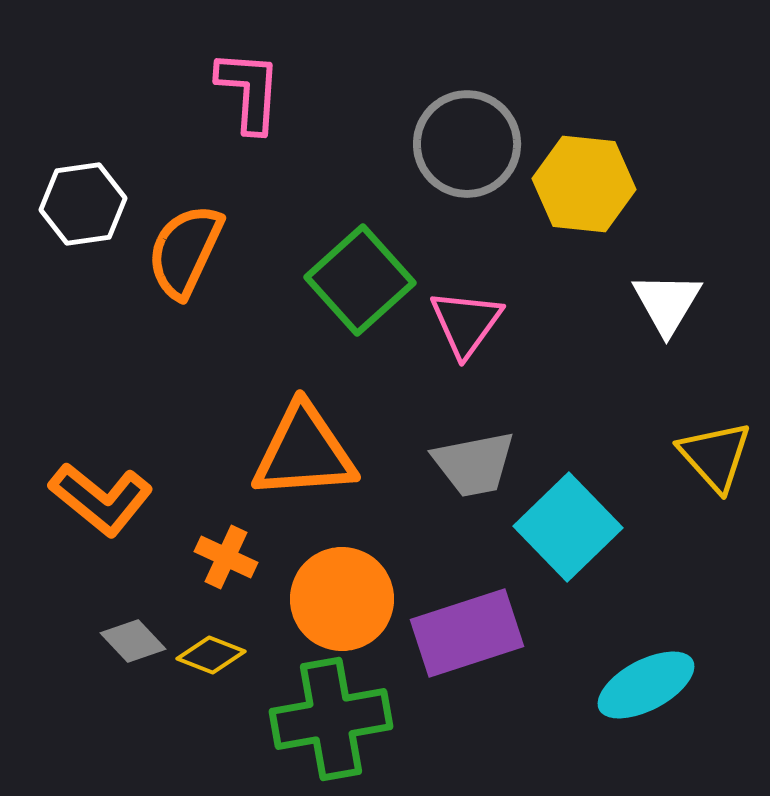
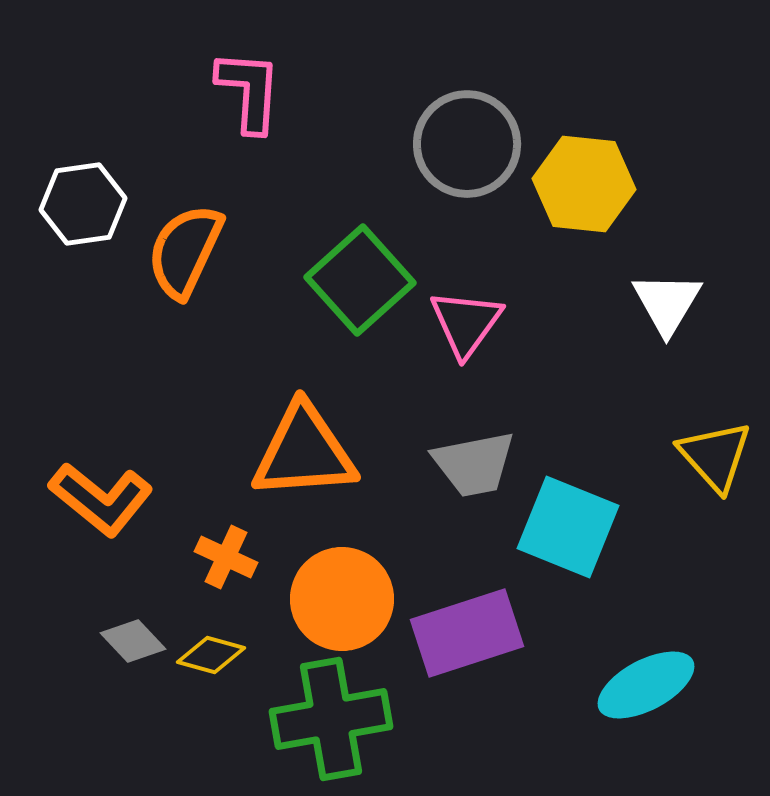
cyan square: rotated 24 degrees counterclockwise
yellow diamond: rotated 6 degrees counterclockwise
